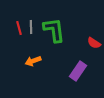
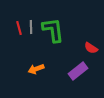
green L-shape: moved 1 px left
red semicircle: moved 3 px left, 5 px down
orange arrow: moved 3 px right, 8 px down
purple rectangle: rotated 18 degrees clockwise
